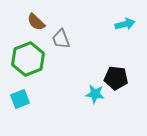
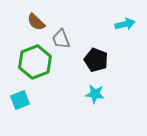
green hexagon: moved 7 px right, 3 px down
black pentagon: moved 20 px left, 18 px up; rotated 15 degrees clockwise
cyan square: moved 1 px down
